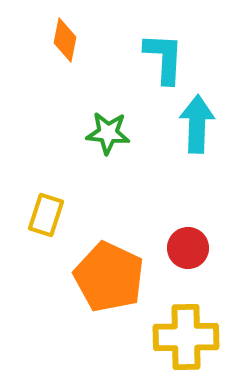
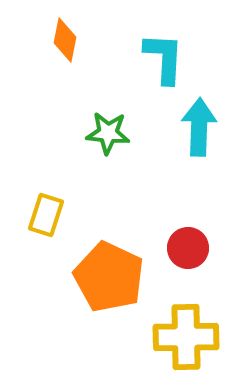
cyan arrow: moved 2 px right, 3 px down
